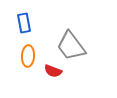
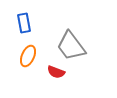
orange ellipse: rotated 20 degrees clockwise
red semicircle: moved 3 px right, 1 px down
